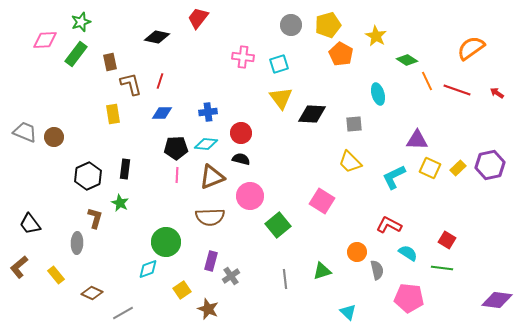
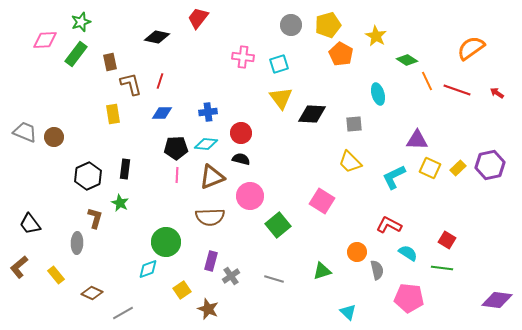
gray line at (285, 279): moved 11 px left; rotated 66 degrees counterclockwise
